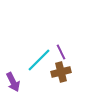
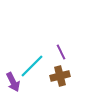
cyan line: moved 7 px left, 6 px down
brown cross: moved 1 px left, 4 px down
